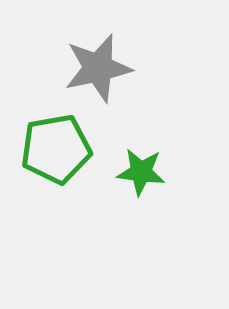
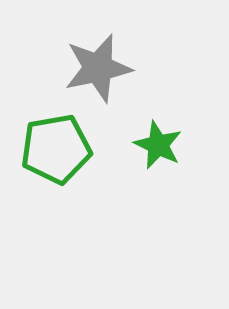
green star: moved 17 px right, 27 px up; rotated 18 degrees clockwise
